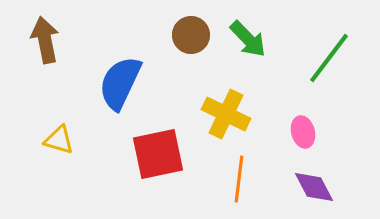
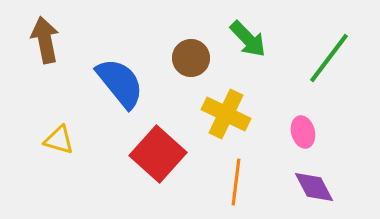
brown circle: moved 23 px down
blue semicircle: rotated 116 degrees clockwise
red square: rotated 36 degrees counterclockwise
orange line: moved 3 px left, 3 px down
